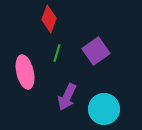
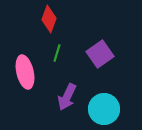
purple square: moved 4 px right, 3 px down
